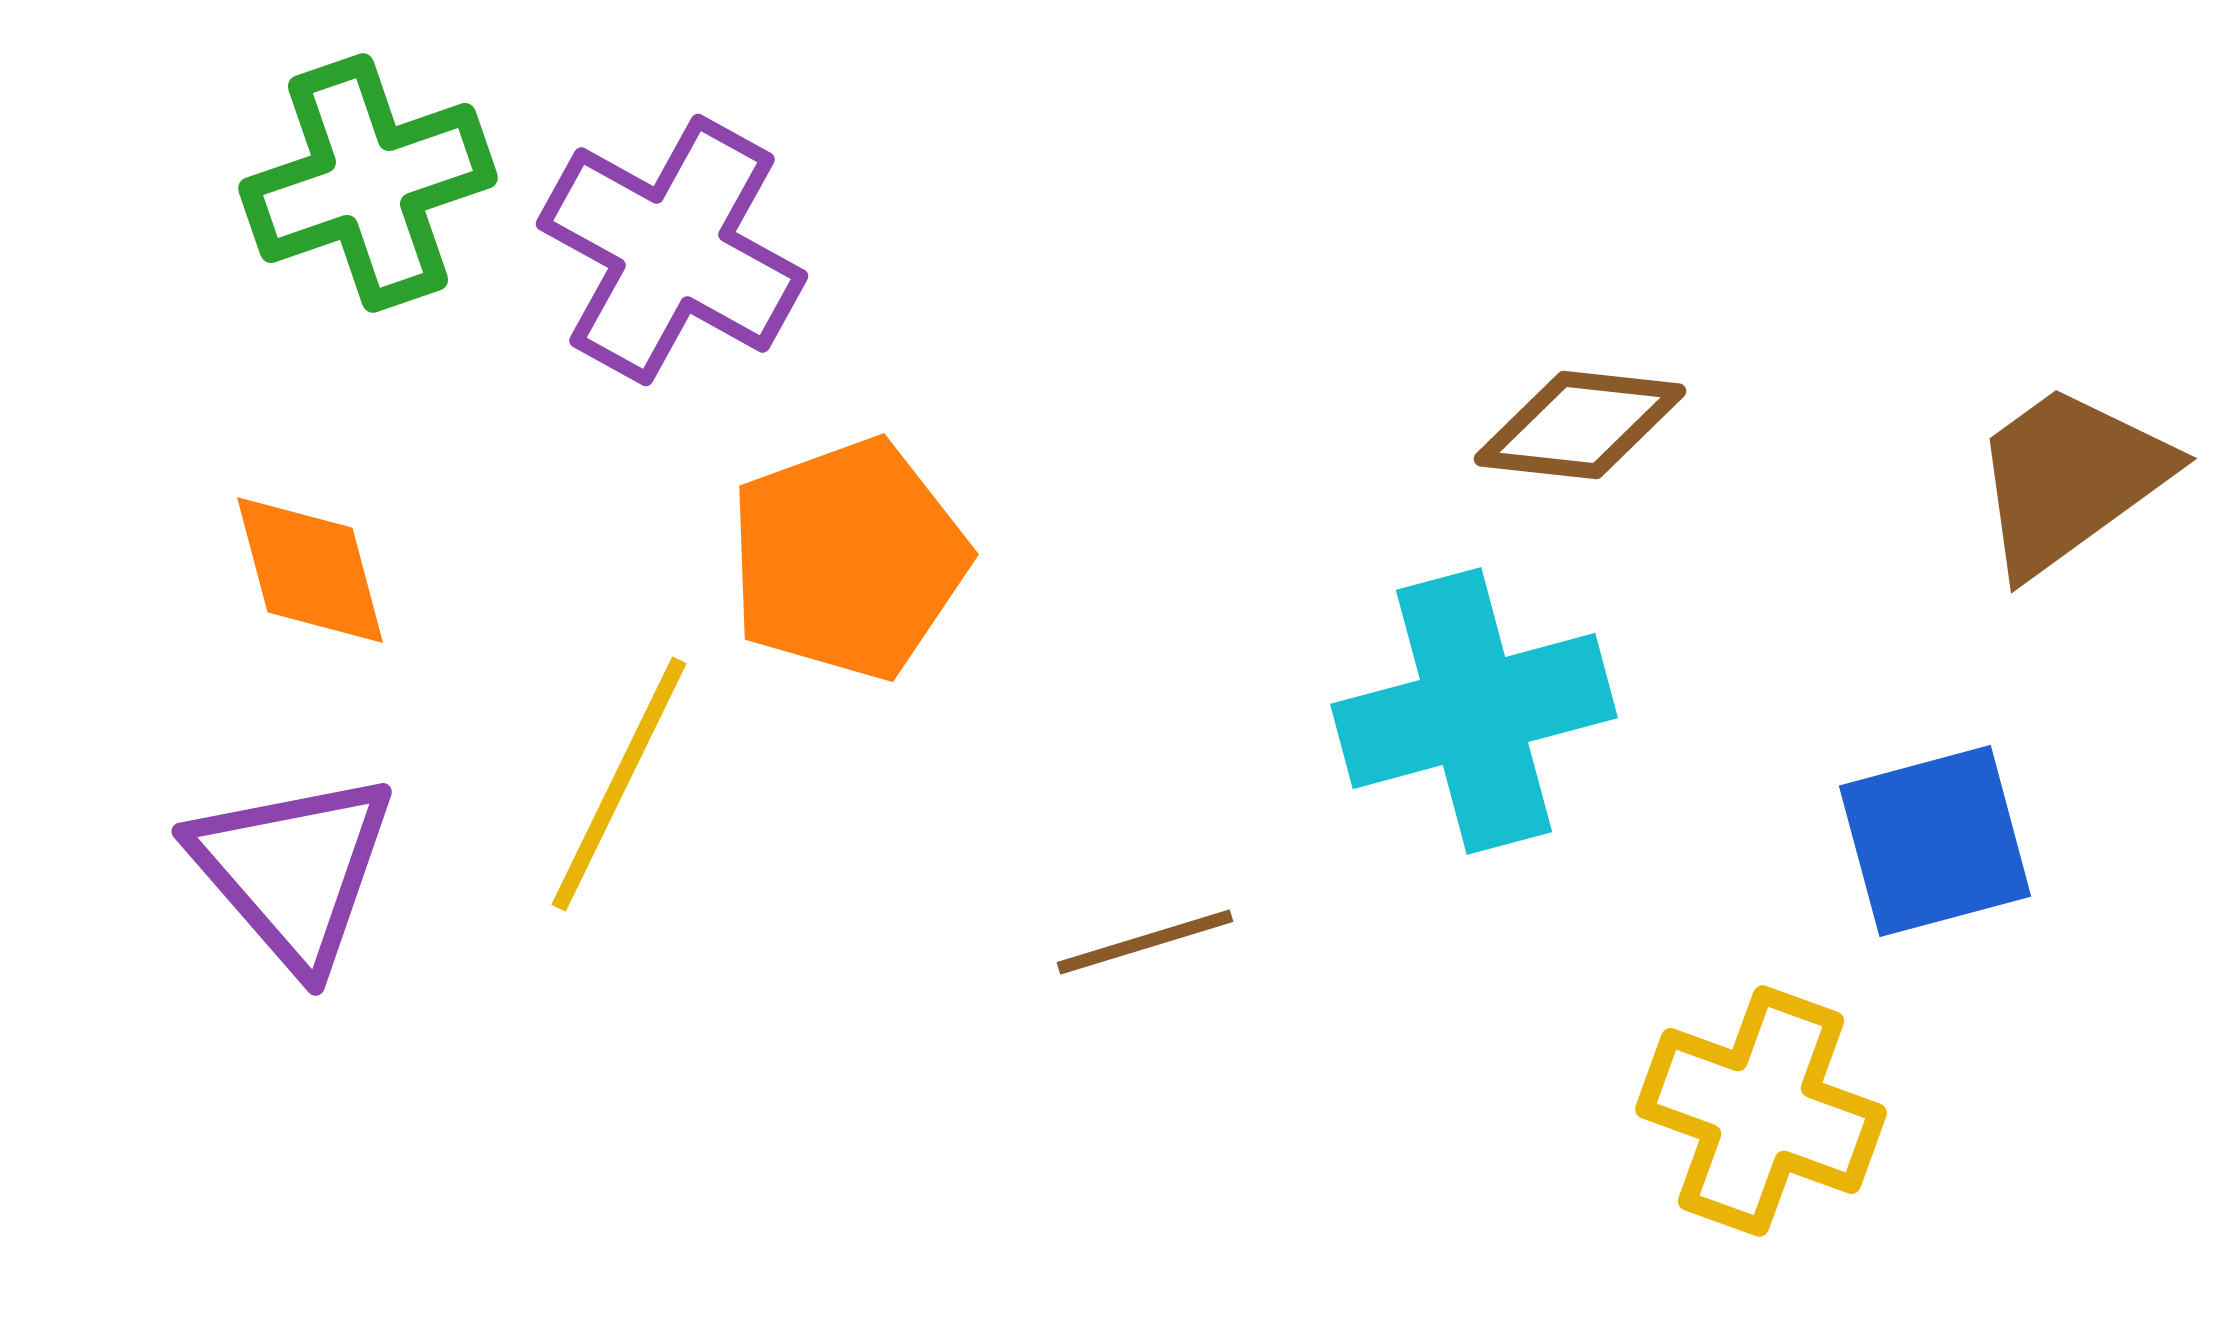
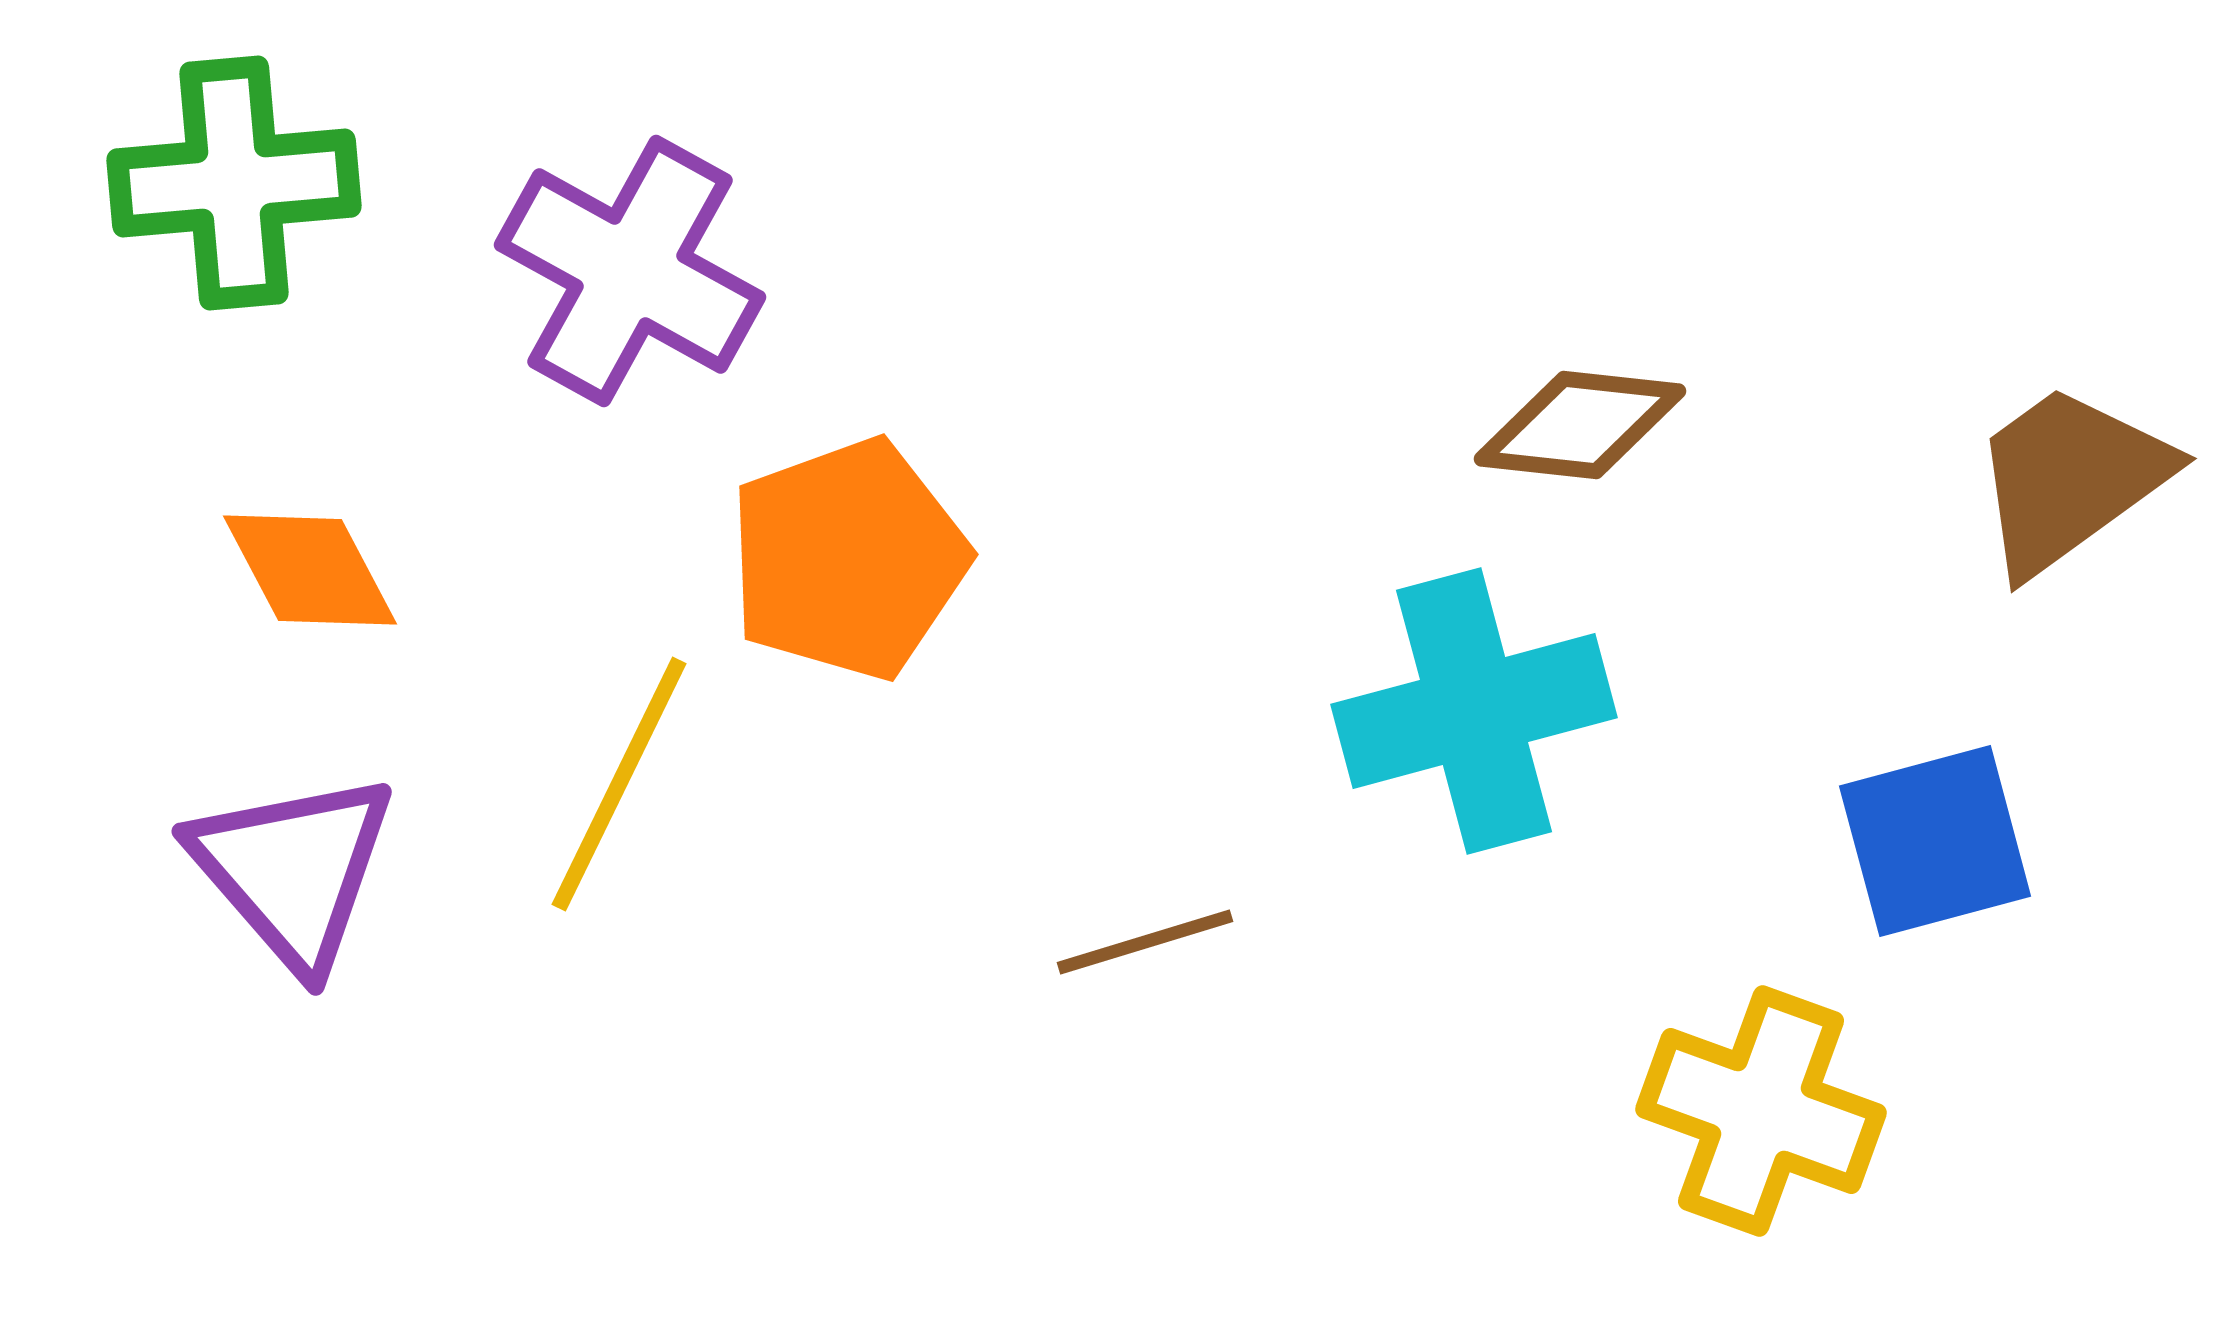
green cross: moved 134 px left; rotated 14 degrees clockwise
purple cross: moved 42 px left, 21 px down
orange diamond: rotated 13 degrees counterclockwise
